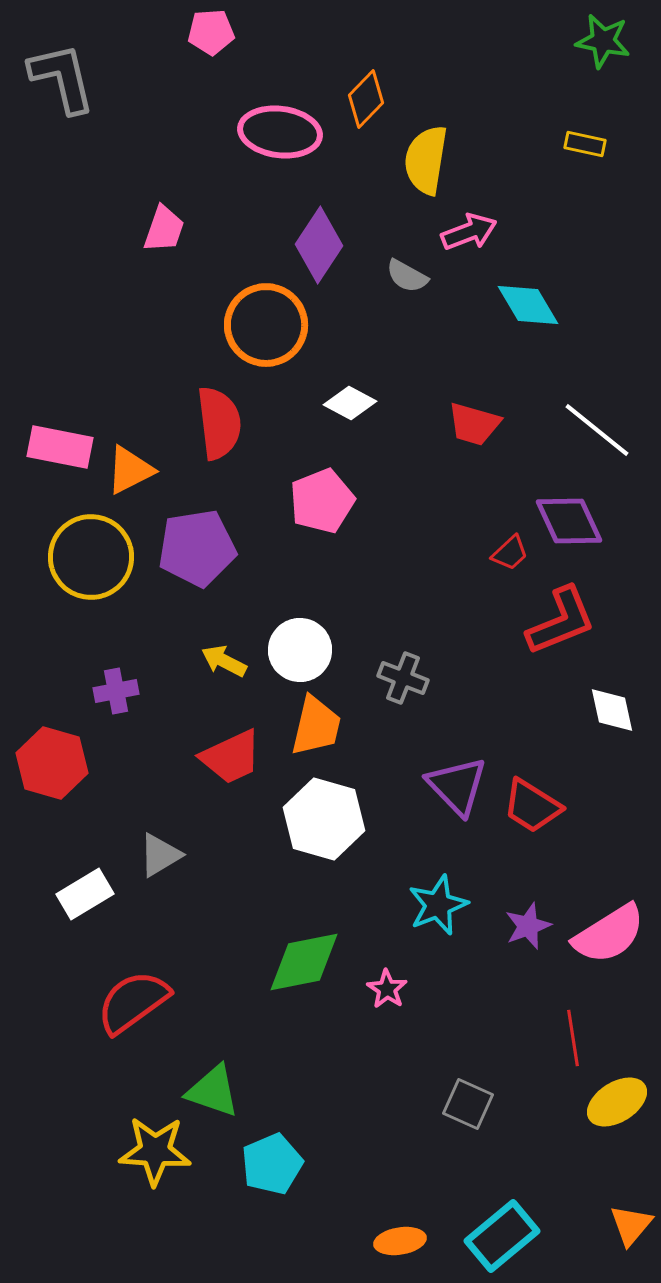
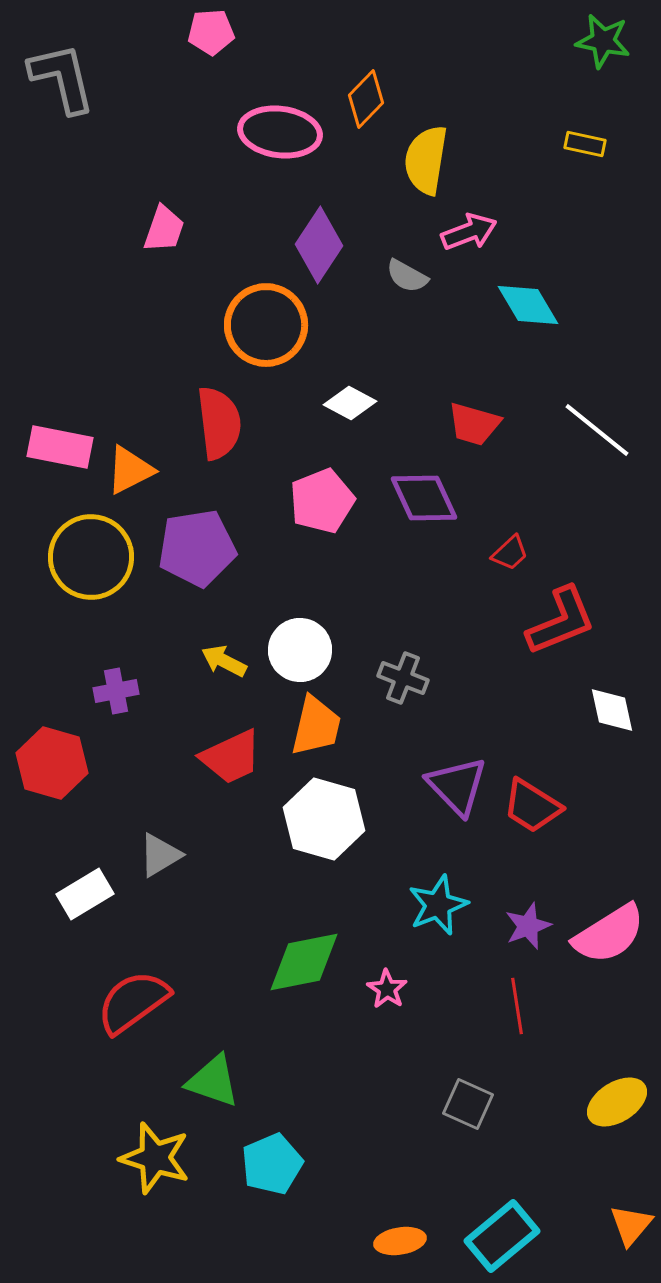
purple diamond at (569, 521): moved 145 px left, 23 px up
red line at (573, 1038): moved 56 px left, 32 px up
green triangle at (213, 1091): moved 10 px up
yellow star at (155, 1151): moved 7 px down; rotated 14 degrees clockwise
